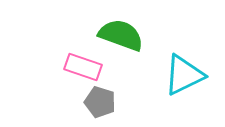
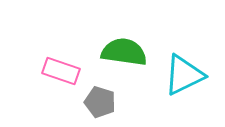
green semicircle: moved 3 px right, 17 px down; rotated 12 degrees counterclockwise
pink rectangle: moved 22 px left, 4 px down
